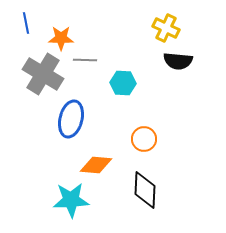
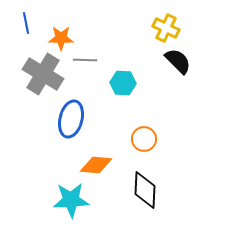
black semicircle: rotated 140 degrees counterclockwise
